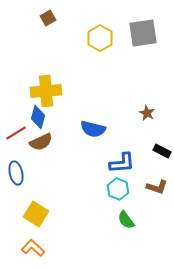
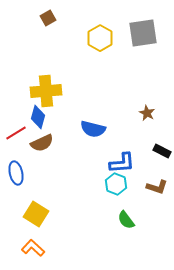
brown semicircle: moved 1 px right, 1 px down
cyan hexagon: moved 2 px left, 5 px up
